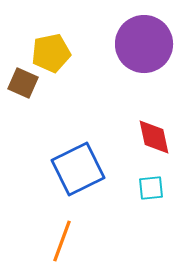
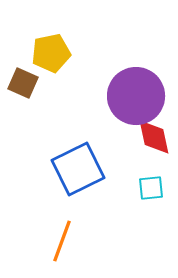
purple circle: moved 8 px left, 52 px down
